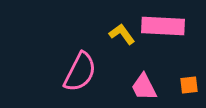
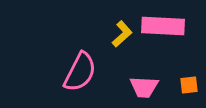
yellow L-shape: rotated 84 degrees clockwise
pink trapezoid: rotated 60 degrees counterclockwise
